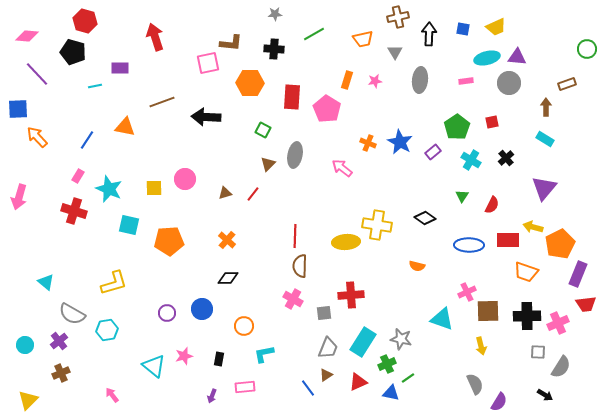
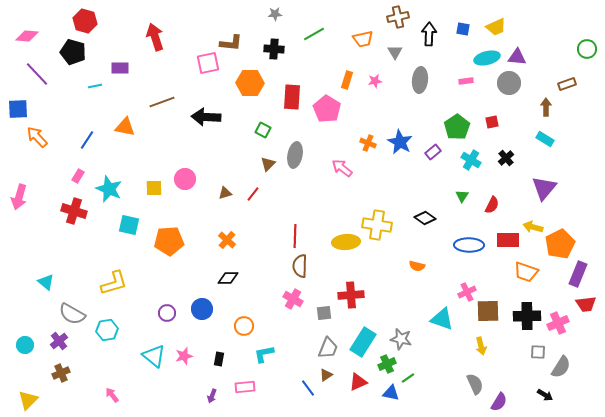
cyan triangle at (154, 366): moved 10 px up
